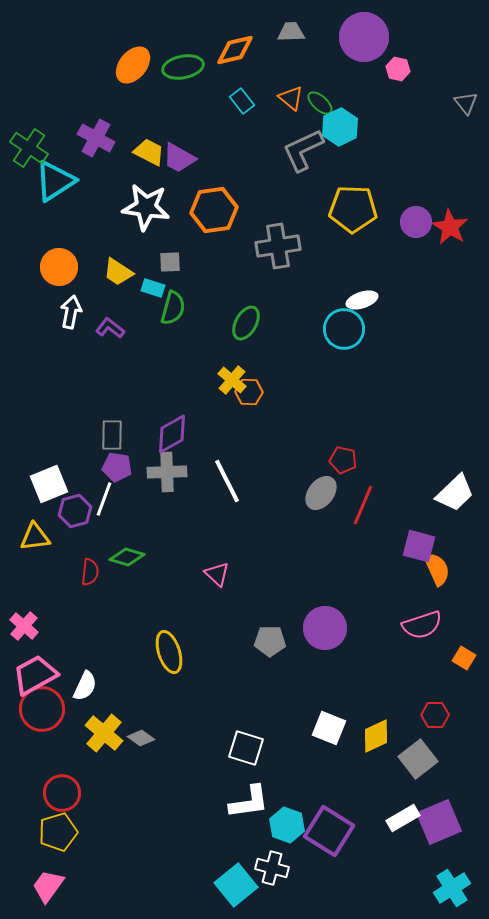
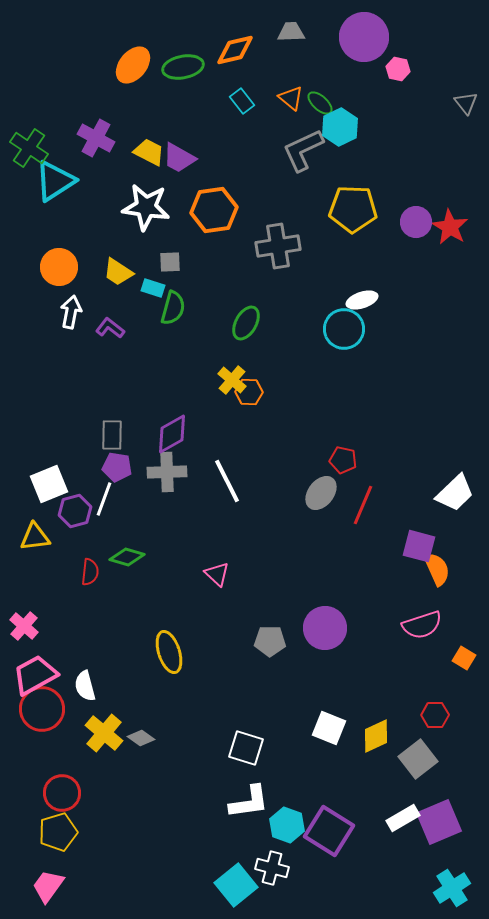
white semicircle at (85, 686): rotated 140 degrees clockwise
